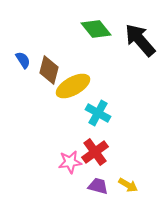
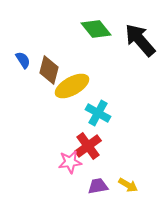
yellow ellipse: moved 1 px left
red cross: moved 7 px left, 6 px up
purple trapezoid: rotated 25 degrees counterclockwise
